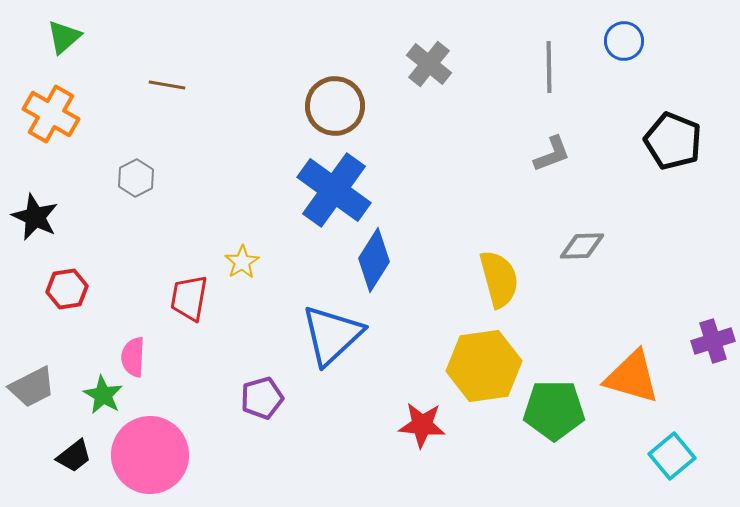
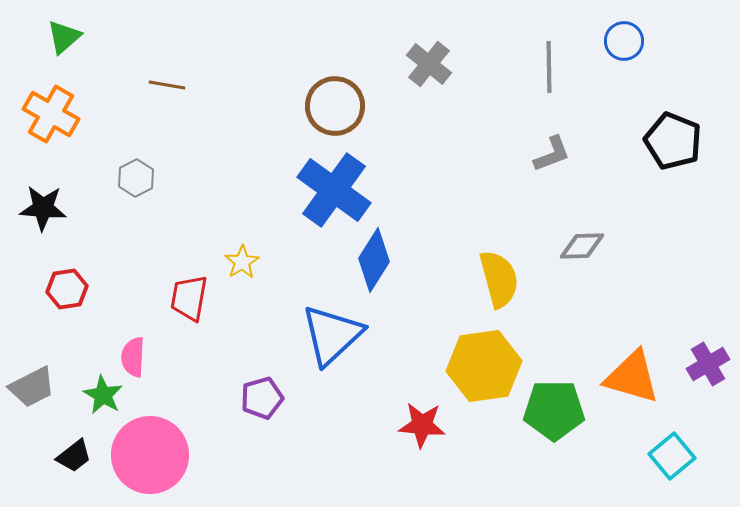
black star: moved 8 px right, 9 px up; rotated 21 degrees counterclockwise
purple cross: moved 5 px left, 23 px down; rotated 12 degrees counterclockwise
